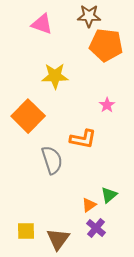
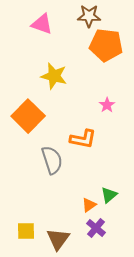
yellow star: moved 1 px left; rotated 16 degrees clockwise
